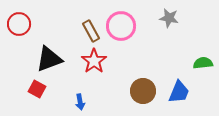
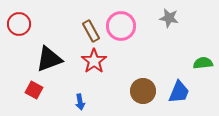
red square: moved 3 px left, 1 px down
